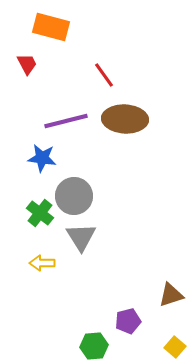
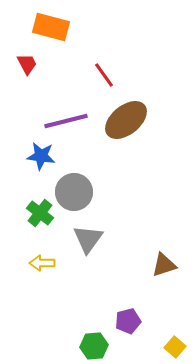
brown ellipse: moved 1 px right, 1 px down; rotated 42 degrees counterclockwise
blue star: moved 1 px left, 2 px up
gray circle: moved 4 px up
gray triangle: moved 7 px right, 2 px down; rotated 8 degrees clockwise
brown triangle: moved 7 px left, 30 px up
